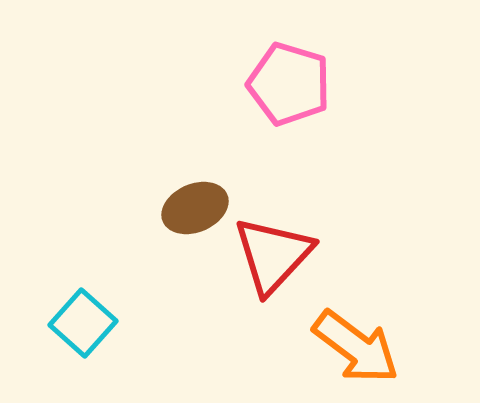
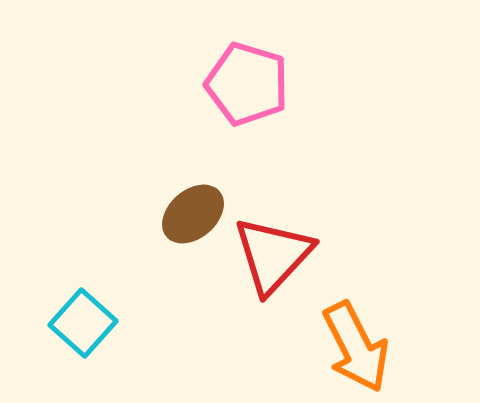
pink pentagon: moved 42 px left
brown ellipse: moved 2 px left, 6 px down; rotated 18 degrees counterclockwise
orange arrow: rotated 26 degrees clockwise
